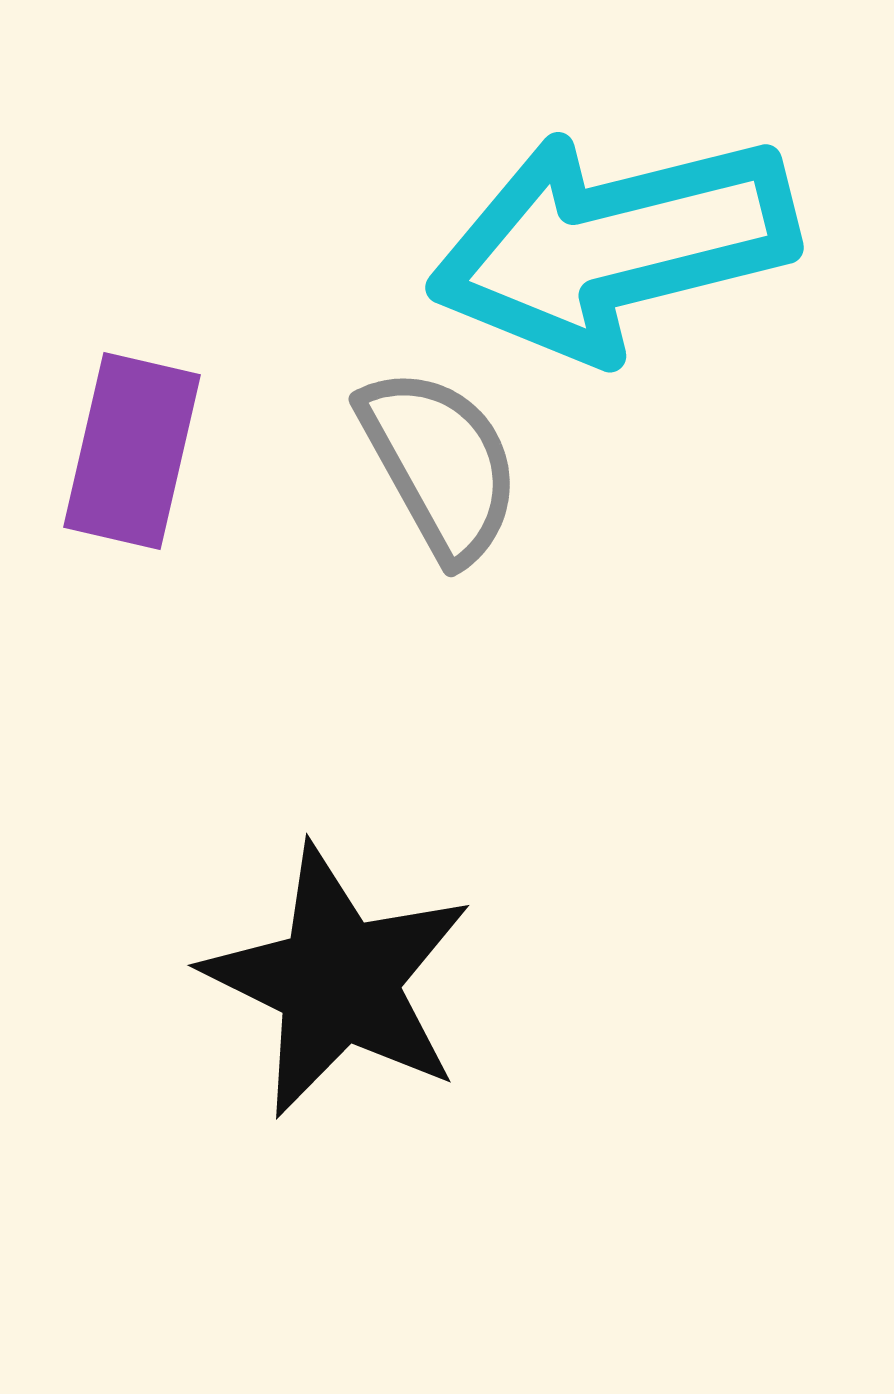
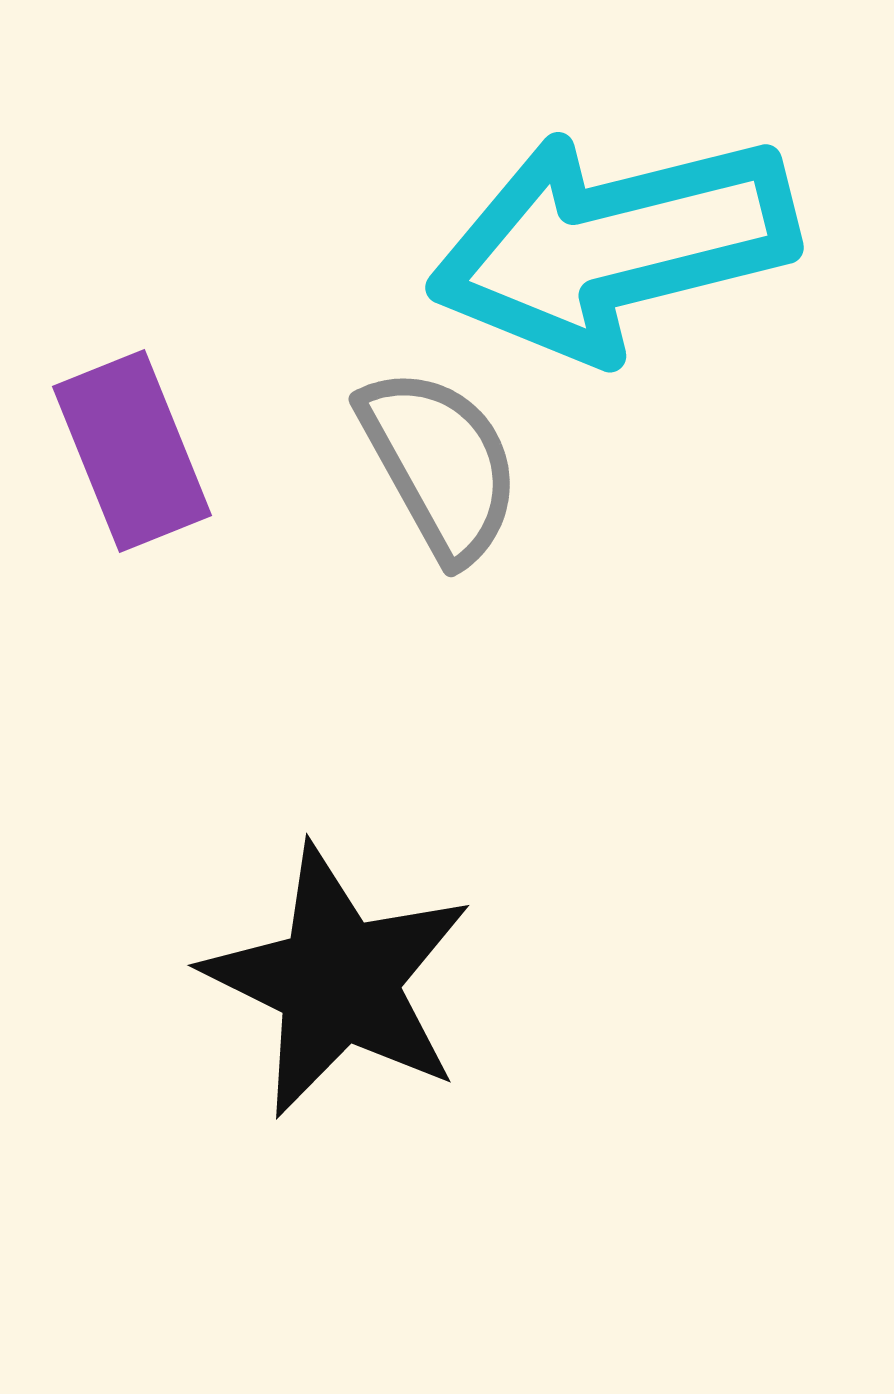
purple rectangle: rotated 35 degrees counterclockwise
